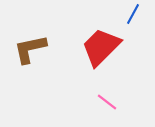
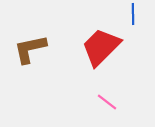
blue line: rotated 30 degrees counterclockwise
